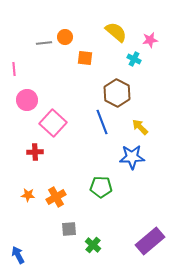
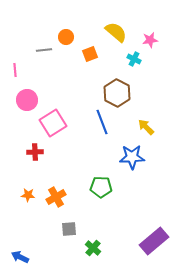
orange circle: moved 1 px right
gray line: moved 7 px down
orange square: moved 5 px right, 4 px up; rotated 28 degrees counterclockwise
pink line: moved 1 px right, 1 px down
pink square: rotated 16 degrees clockwise
yellow arrow: moved 6 px right
purple rectangle: moved 4 px right
green cross: moved 3 px down
blue arrow: moved 2 px right, 2 px down; rotated 36 degrees counterclockwise
